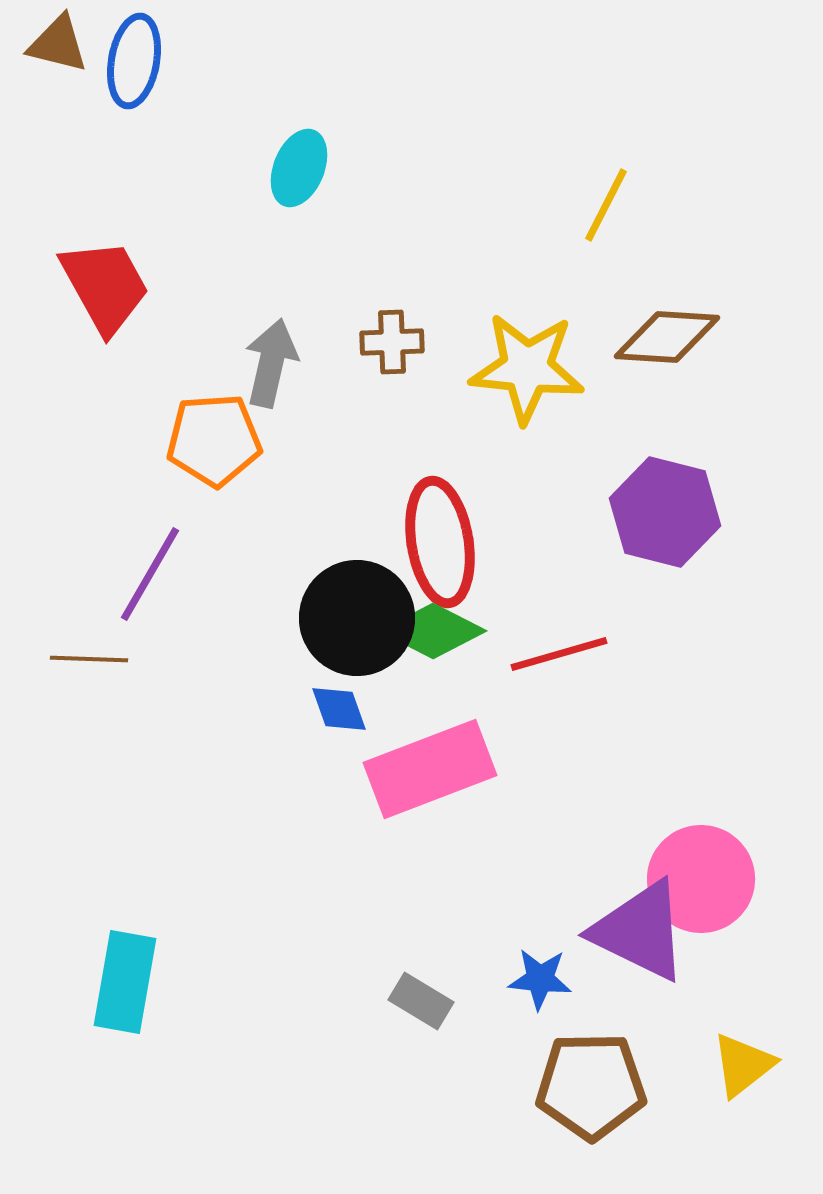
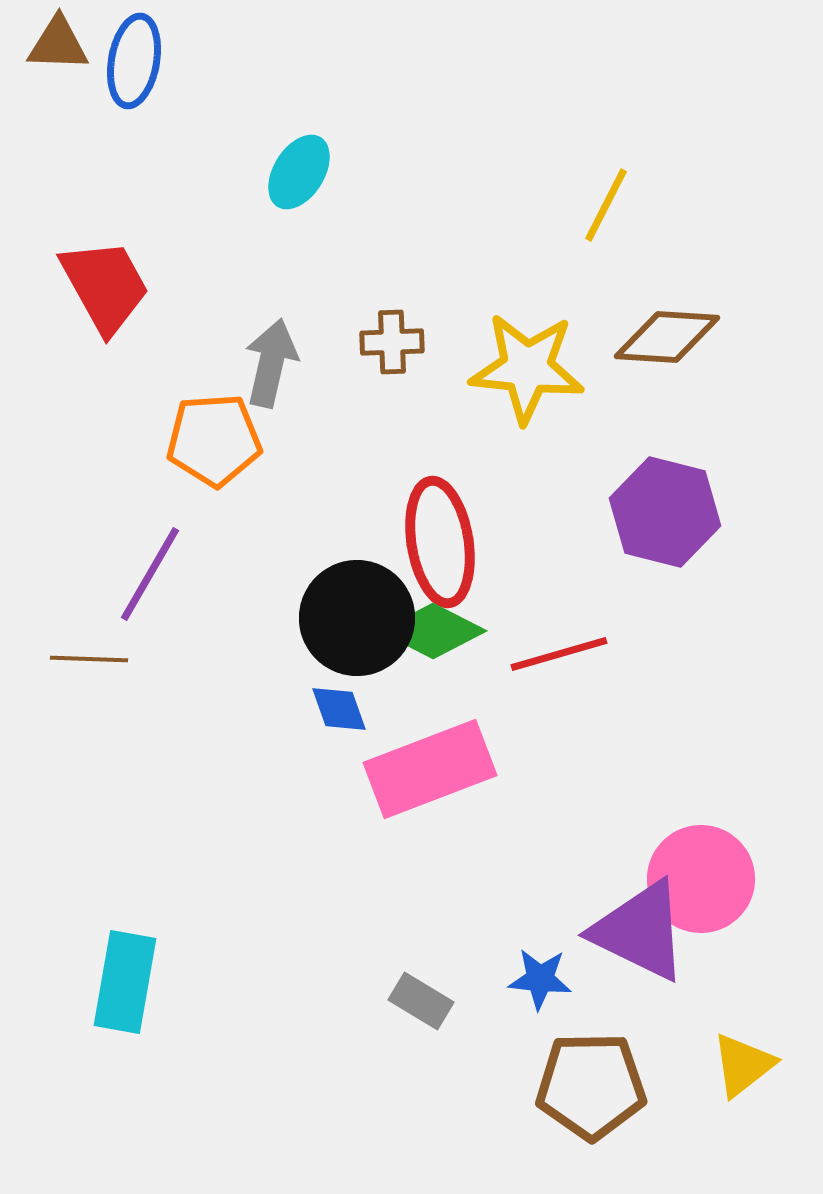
brown triangle: rotated 12 degrees counterclockwise
cyan ellipse: moved 4 px down; rotated 10 degrees clockwise
